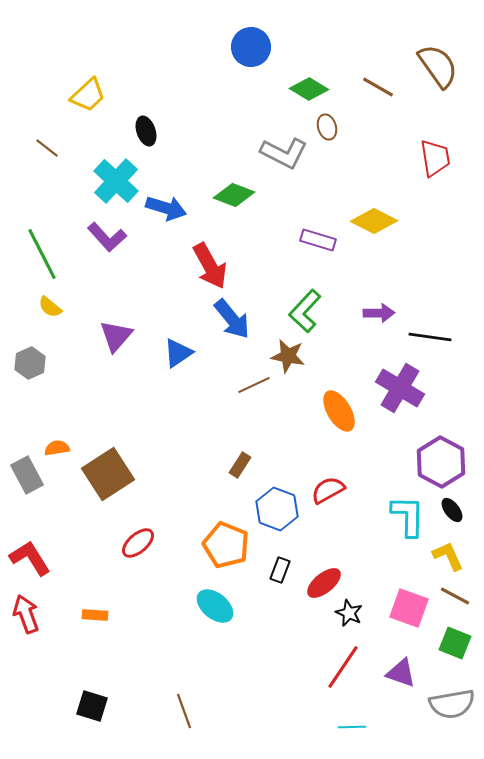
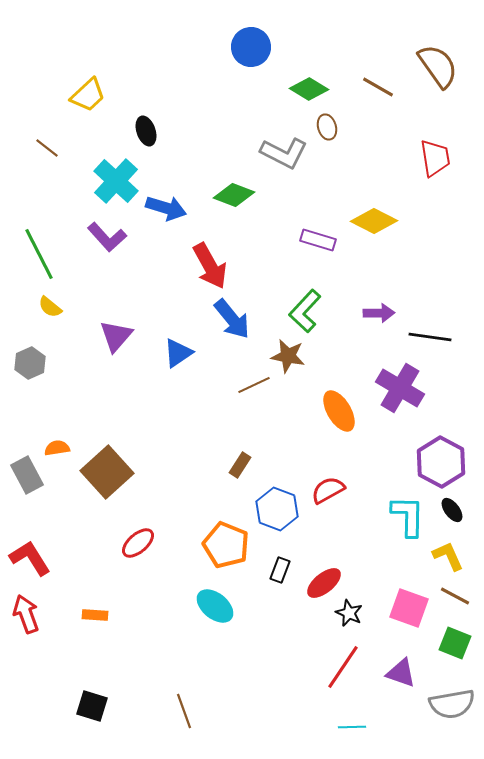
green line at (42, 254): moved 3 px left
brown square at (108, 474): moved 1 px left, 2 px up; rotated 9 degrees counterclockwise
